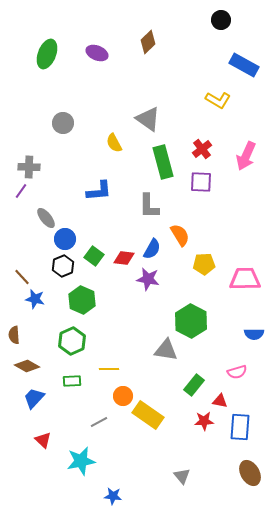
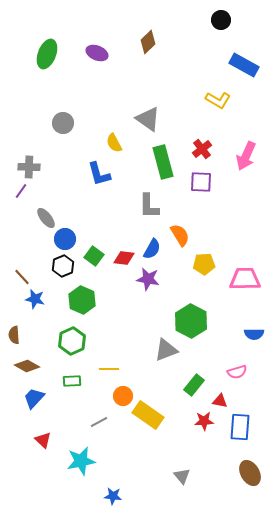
blue L-shape at (99, 191): moved 17 px up; rotated 80 degrees clockwise
gray triangle at (166, 350): rotated 30 degrees counterclockwise
